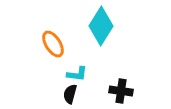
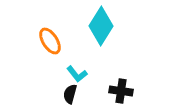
orange ellipse: moved 3 px left, 3 px up
cyan L-shape: rotated 45 degrees clockwise
